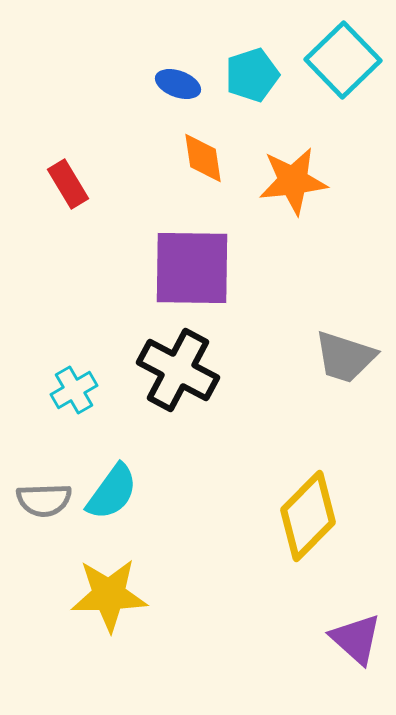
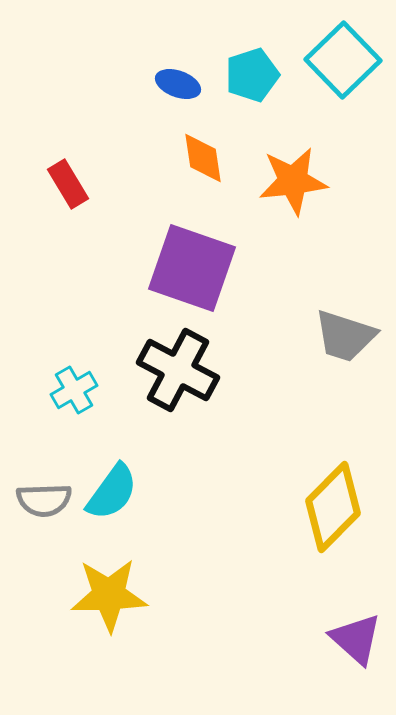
purple square: rotated 18 degrees clockwise
gray trapezoid: moved 21 px up
yellow diamond: moved 25 px right, 9 px up
